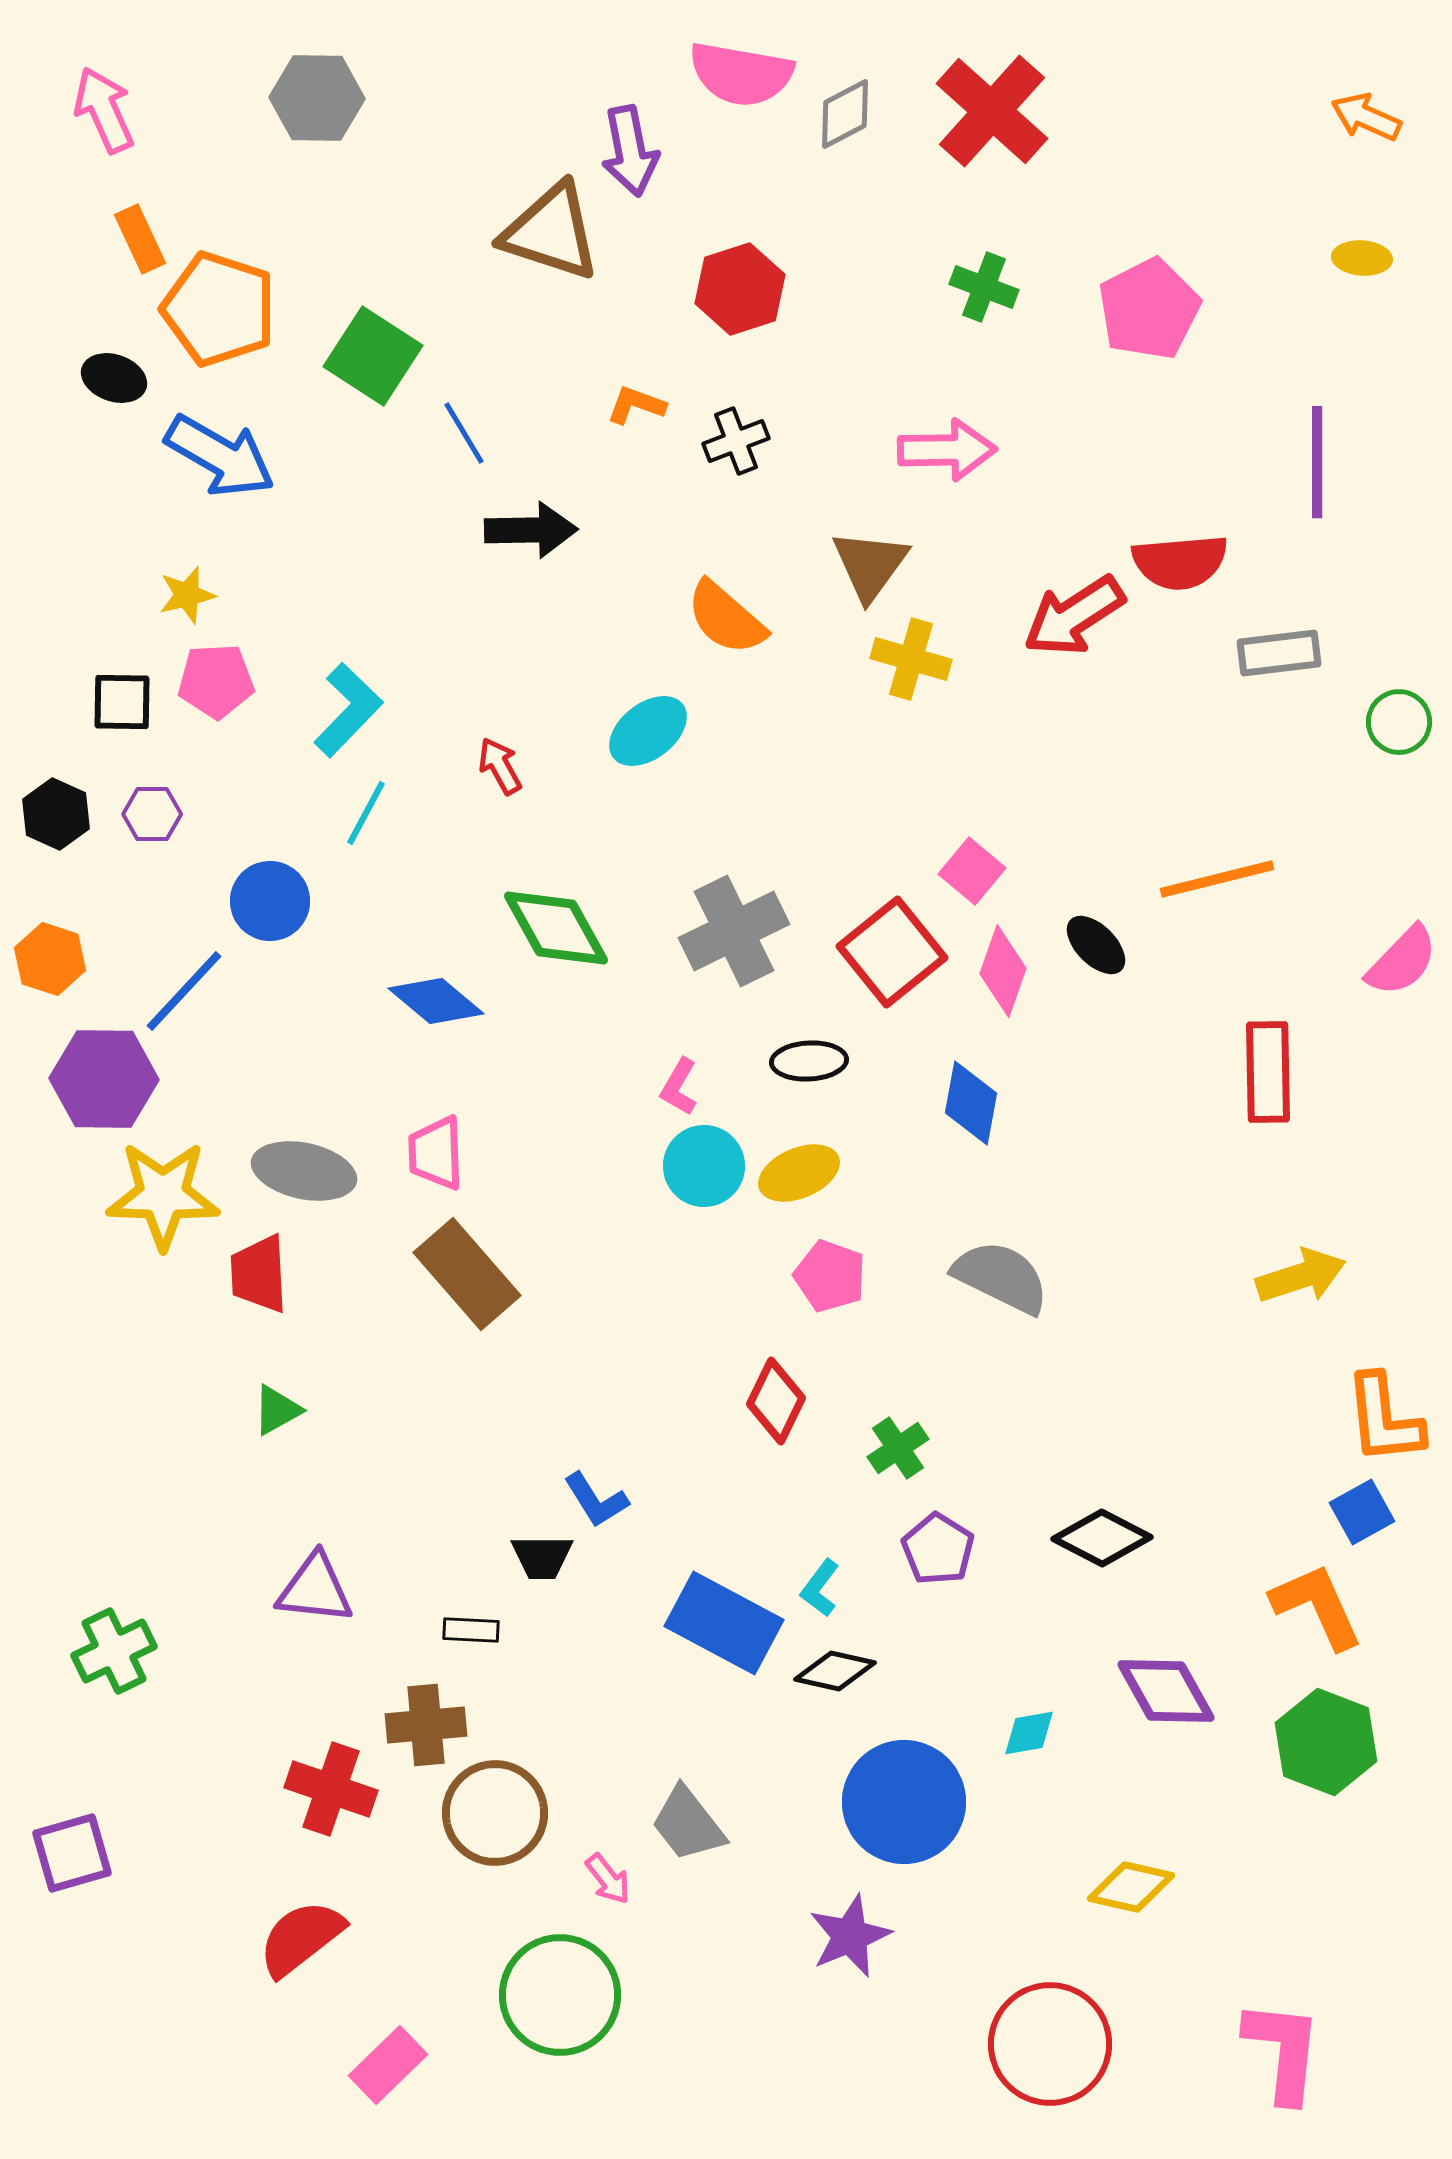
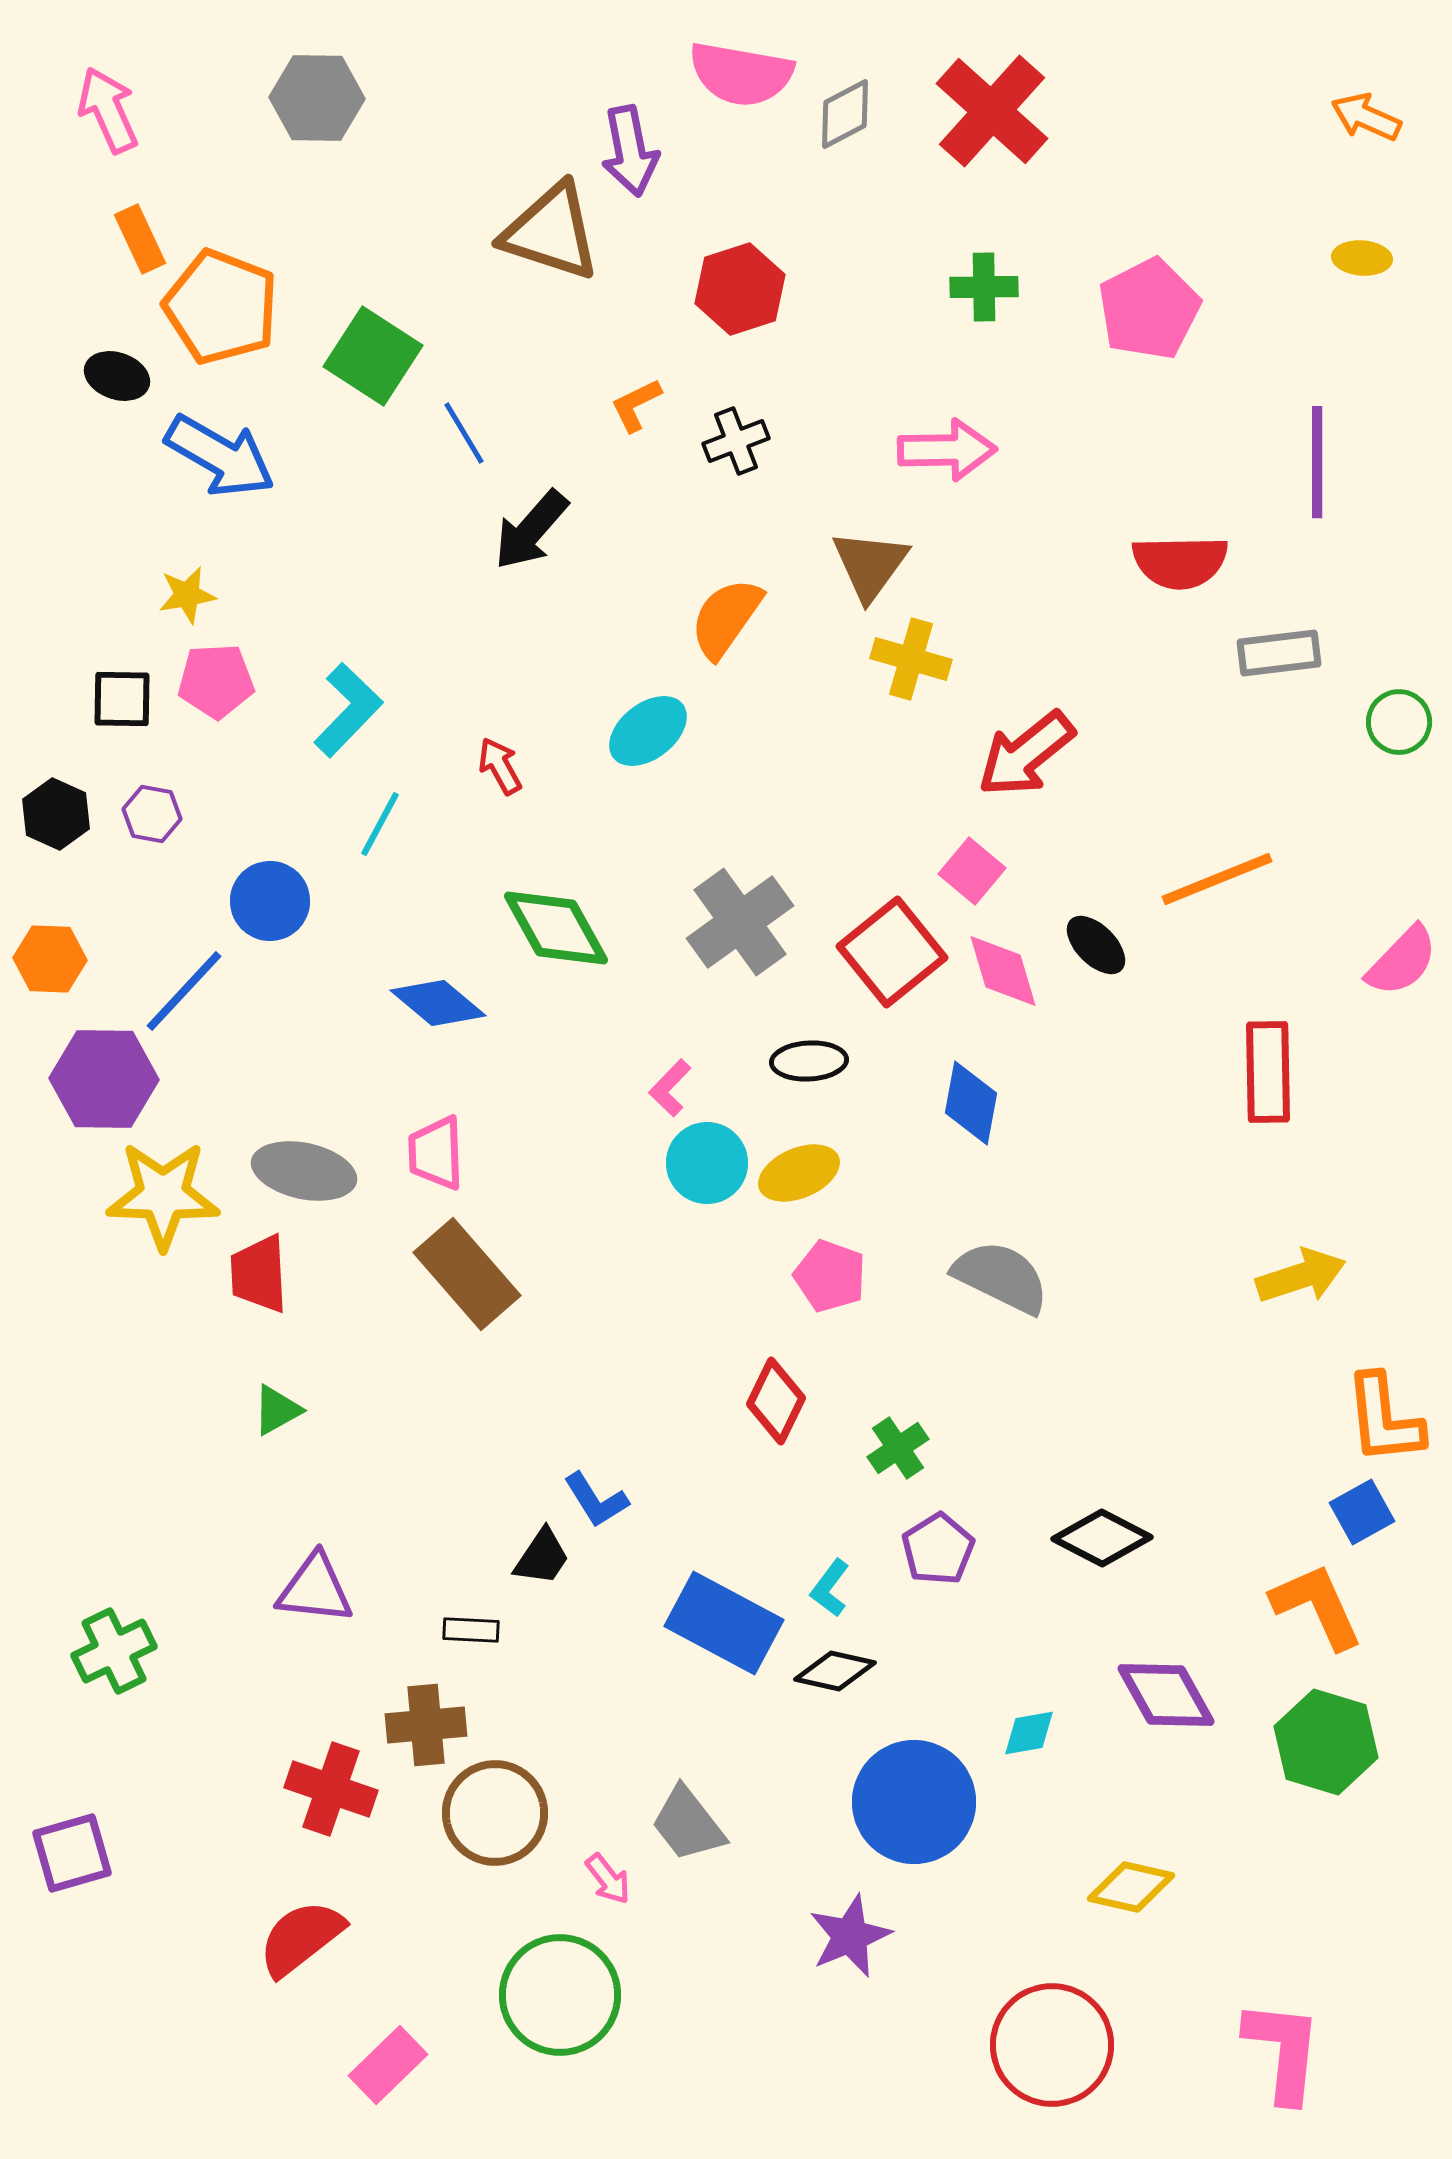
pink arrow at (104, 110): moved 4 px right
green cross at (984, 287): rotated 22 degrees counterclockwise
orange pentagon at (219, 309): moved 2 px right, 2 px up; rotated 3 degrees clockwise
black ellipse at (114, 378): moved 3 px right, 2 px up
orange L-shape at (636, 405): rotated 46 degrees counterclockwise
black arrow at (531, 530): rotated 132 degrees clockwise
red semicircle at (1180, 562): rotated 4 degrees clockwise
yellow star at (187, 595): rotated 4 degrees clockwise
red arrow at (1074, 616): moved 48 px left, 138 px down; rotated 6 degrees counterclockwise
orange semicircle at (726, 618): rotated 84 degrees clockwise
black square at (122, 702): moved 3 px up
cyan line at (366, 813): moved 14 px right, 11 px down
purple hexagon at (152, 814): rotated 10 degrees clockwise
orange line at (1217, 879): rotated 8 degrees counterclockwise
gray cross at (734, 931): moved 6 px right, 9 px up; rotated 10 degrees counterclockwise
orange hexagon at (50, 959): rotated 16 degrees counterclockwise
pink diamond at (1003, 971): rotated 36 degrees counterclockwise
blue diamond at (436, 1001): moved 2 px right, 2 px down
pink L-shape at (679, 1087): moved 9 px left, 1 px down; rotated 14 degrees clockwise
cyan circle at (704, 1166): moved 3 px right, 3 px up
purple pentagon at (938, 1549): rotated 8 degrees clockwise
black trapezoid at (542, 1557): rotated 56 degrees counterclockwise
cyan L-shape at (820, 1588): moved 10 px right
purple diamond at (1166, 1691): moved 4 px down
green hexagon at (1326, 1742): rotated 4 degrees counterclockwise
blue circle at (904, 1802): moved 10 px right
red circle at (1050, 2044): moved 2 px right, 1 px down
